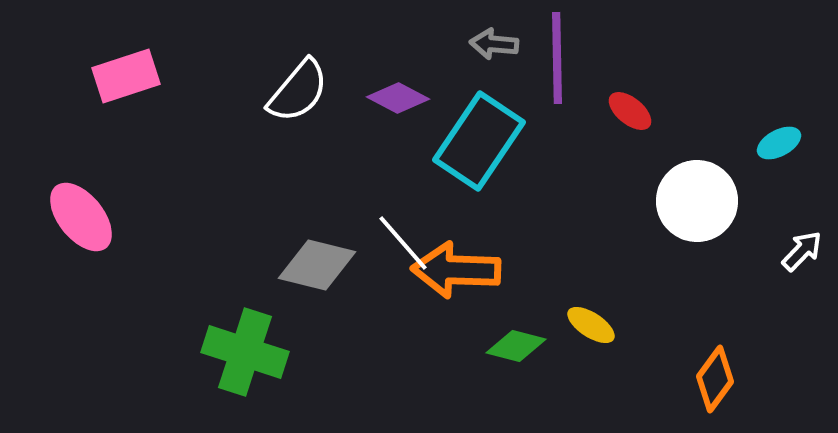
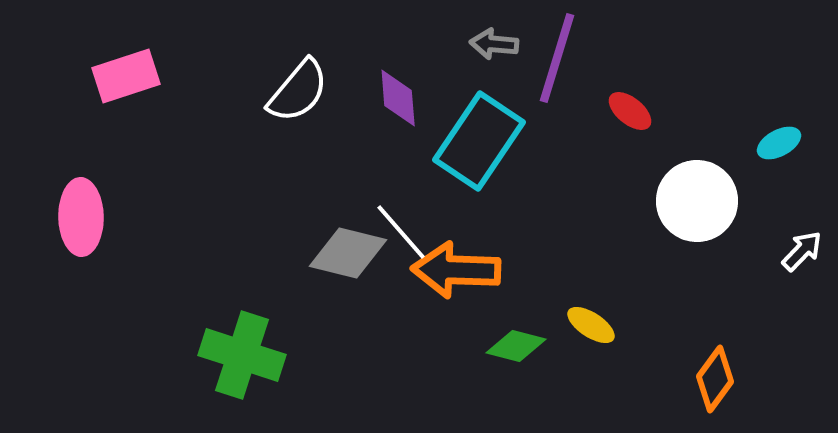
purple line: rotated 18 degrees clockwise
purple diamond: rotated 58 degrees clockwise
pink ellipse: rotated 38 degrees clockwise
white line: moved 2 px left, 11 px up
gray diamond: moved 31 px right, 12 px up
green cross: moved 3 px left, 3 px down
